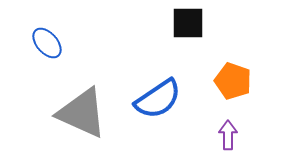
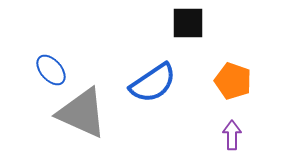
blue ellipse: moved 4 px right, 27 px down
blue semicircle: moved 5 px left, 16 px up
purple arrow: moved 4 px right
